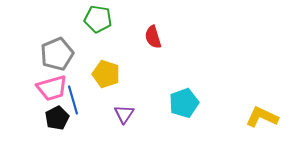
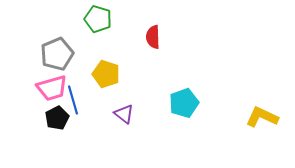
green pentagon: rotated 8 degrees clockwise
red semicircle: rotated 15 degrees clockwise
purple triangle: rotated 25 degrees counterclockwise
